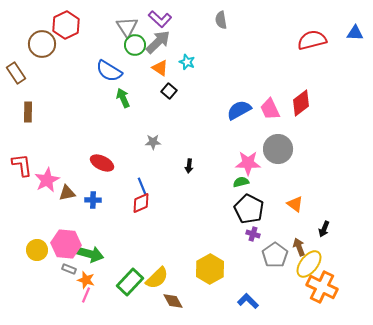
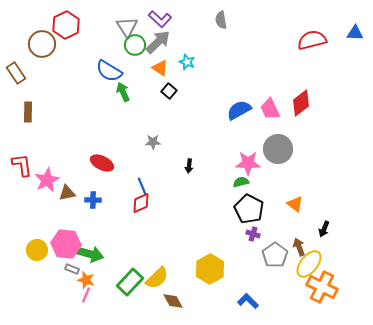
green arrow at (123, 98): moved 6 px up
gray rectangle at (69, 269): moved 3 px right
